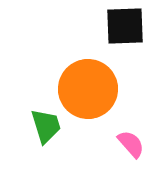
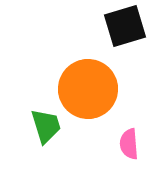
black square: rotated 15 degrees counterclockwise
pink semicircle: moved 2 px left; rotated 144 degrees counterclockwise
